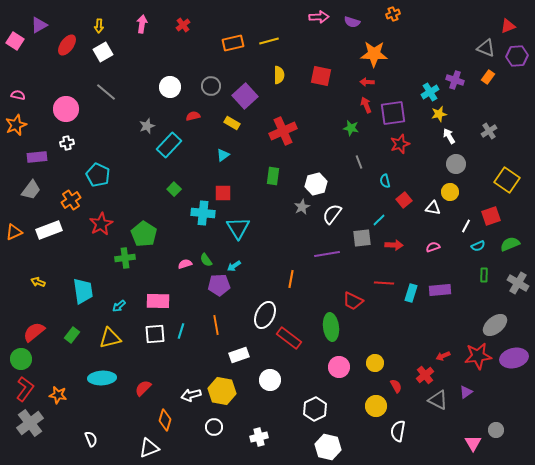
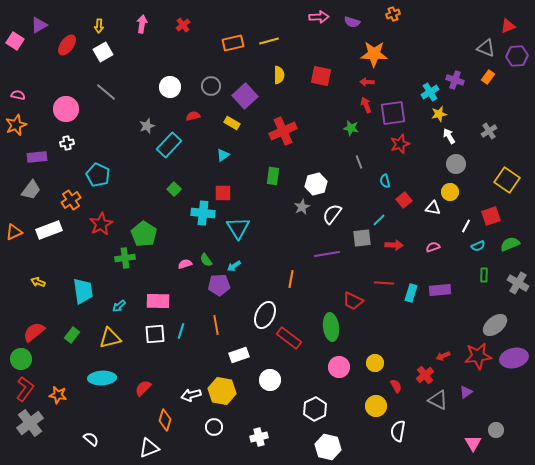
white semicircle at (91, 439): rotated 28 degrees counterclockwise
